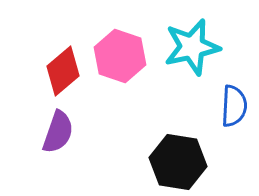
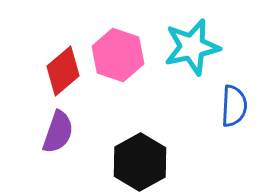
pink hexagon: moved 2 px left, 1 px up
black hexagon: moved 38 px left; rotated 22 degrees clockwise
